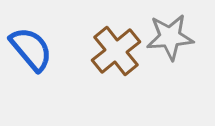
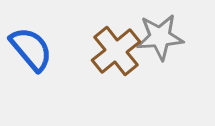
gray star: moved 10 px left
